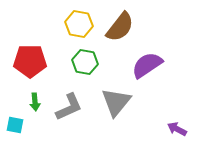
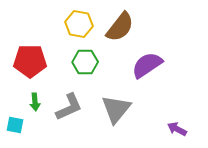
green hexagon: rotated 10 degrees counterclockwise
gray triangle: moved 7 px down
